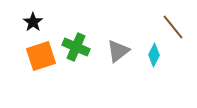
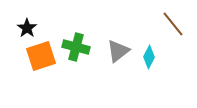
black star: moved 6 px left, 6 px down
brown line: moved 3 px up
green cross: rotated 8 degrees counterclockwise
cyan diamond: moved 5 px left, 2 px down
